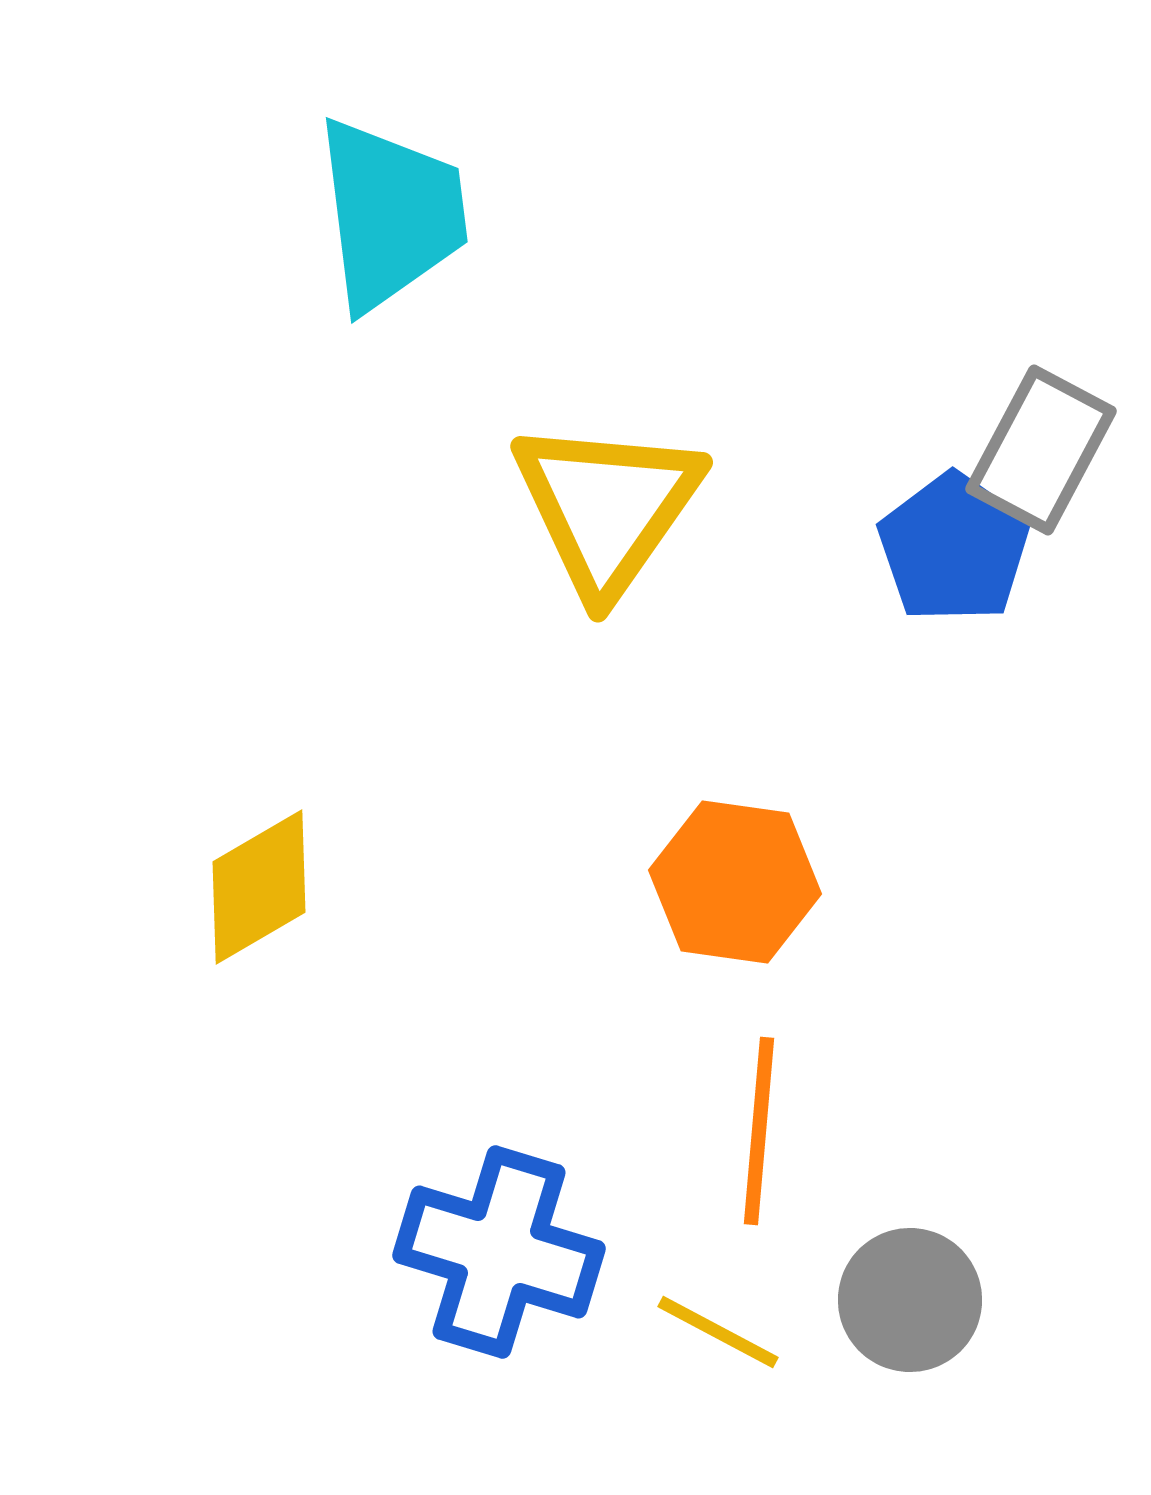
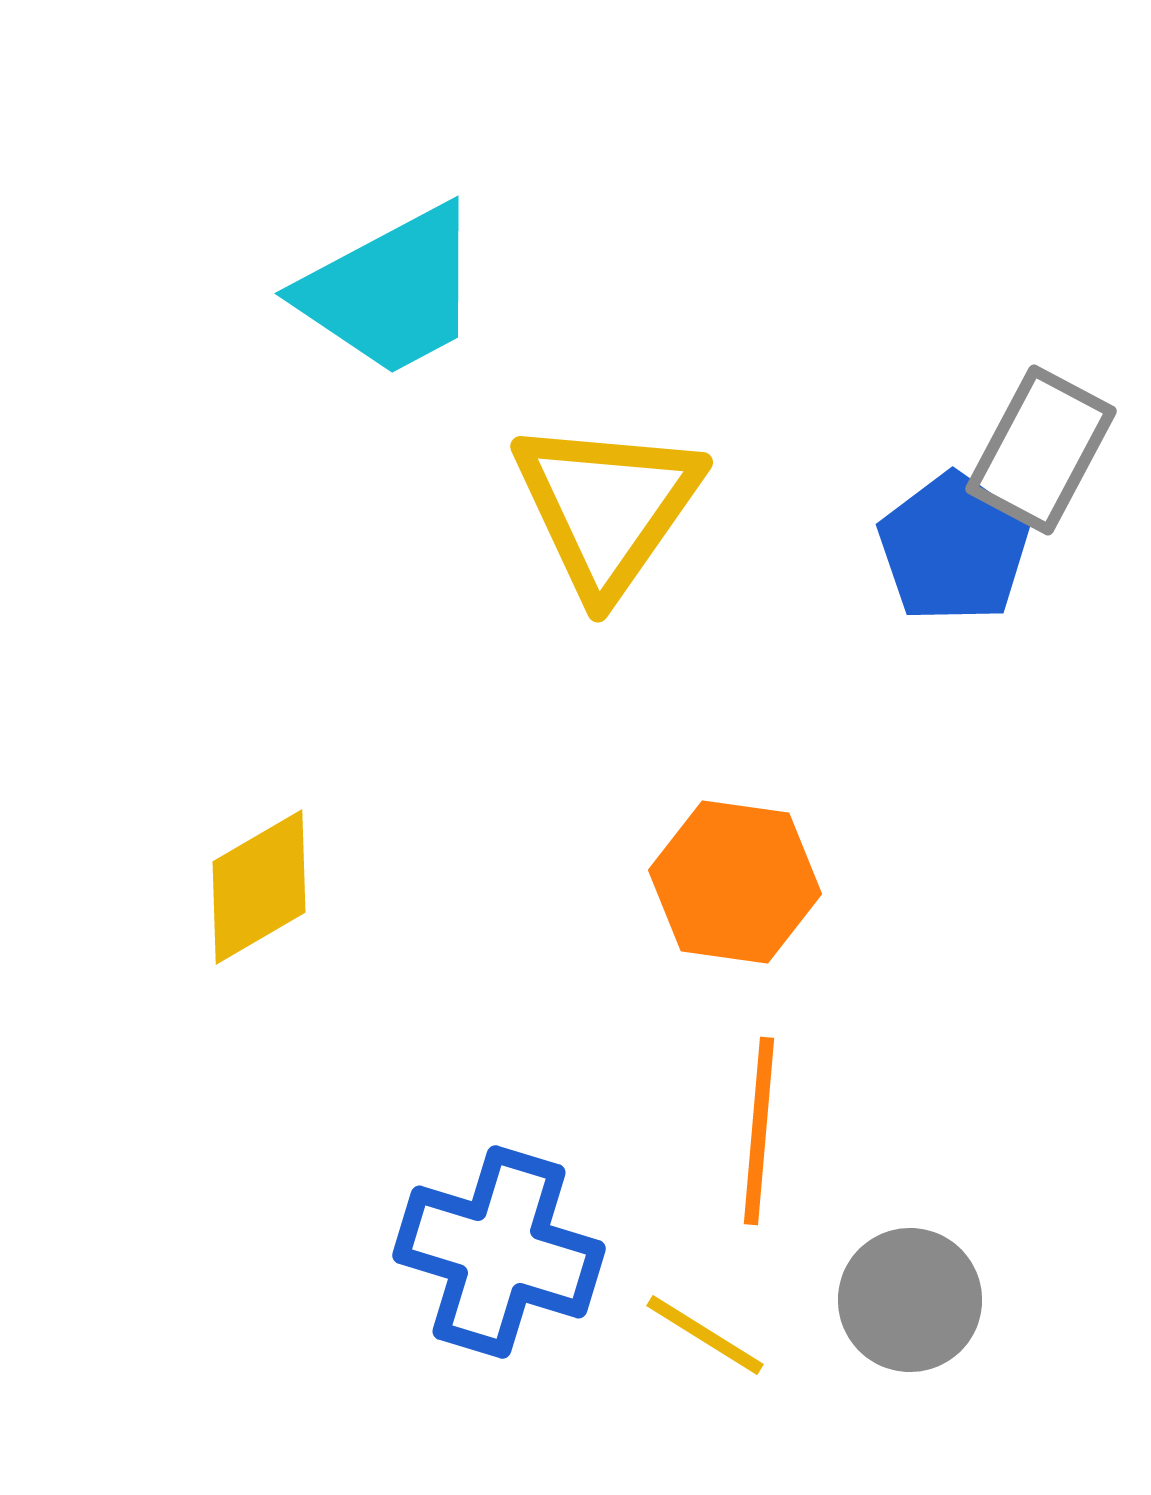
cyan trapezoid: moved 77 px down; rotated 69 degrees clockwise
yellow line: moved 13 px left, 3 px down; rotated 4 degrees clockwise
